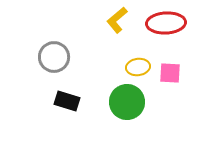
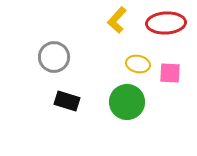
yellow L-shape: rotated 8 degrees counterclockwise
yellow ellipse: moved 3 px up; rotated 20 degrees clockwise
